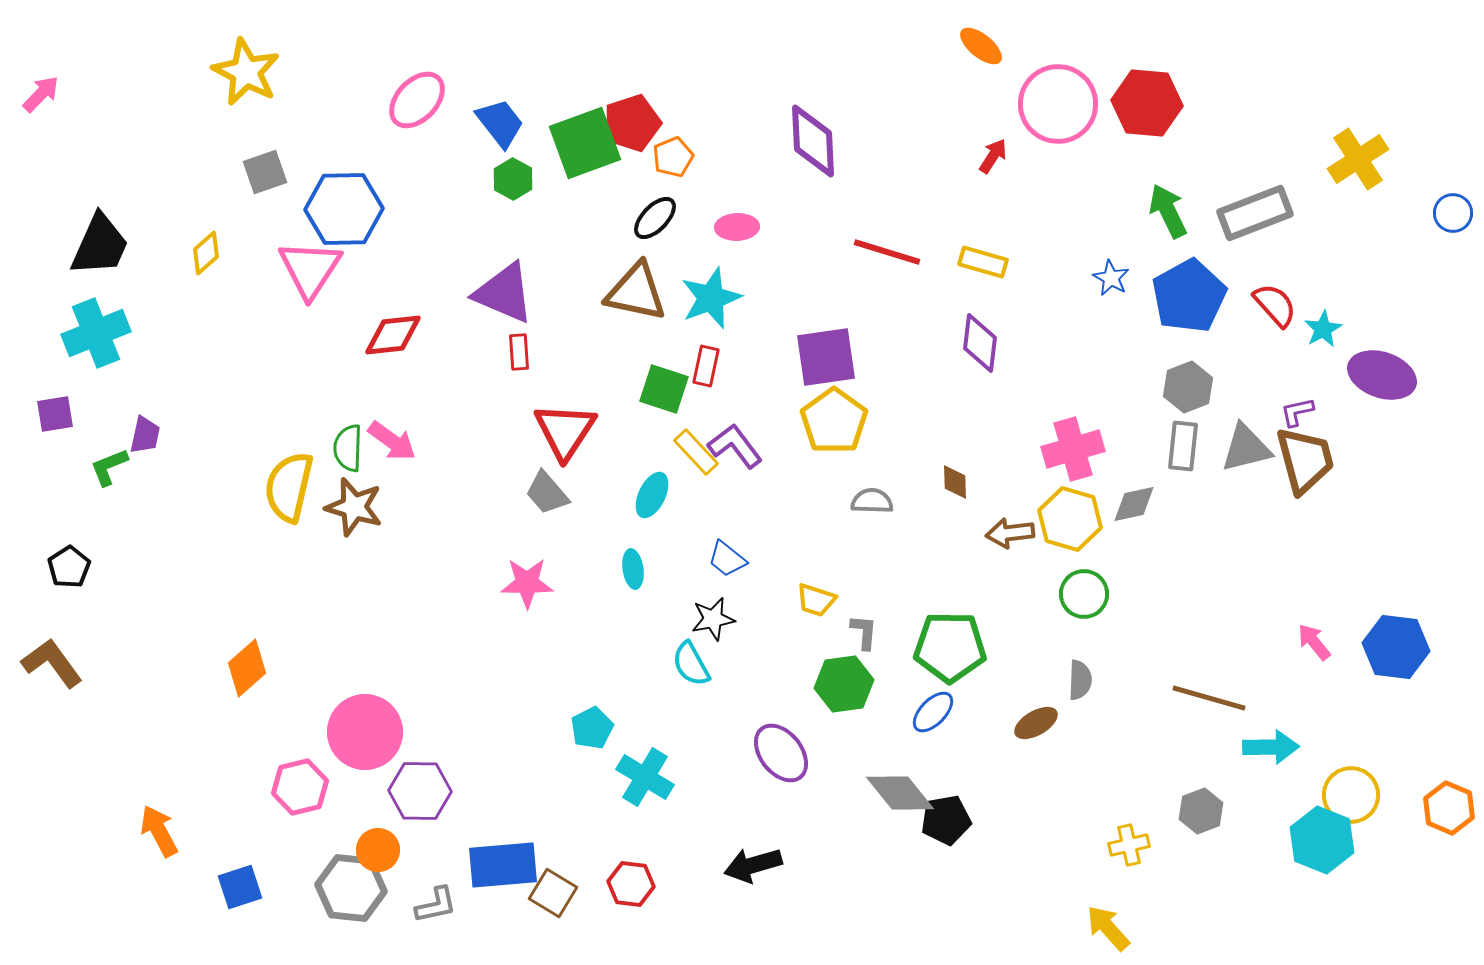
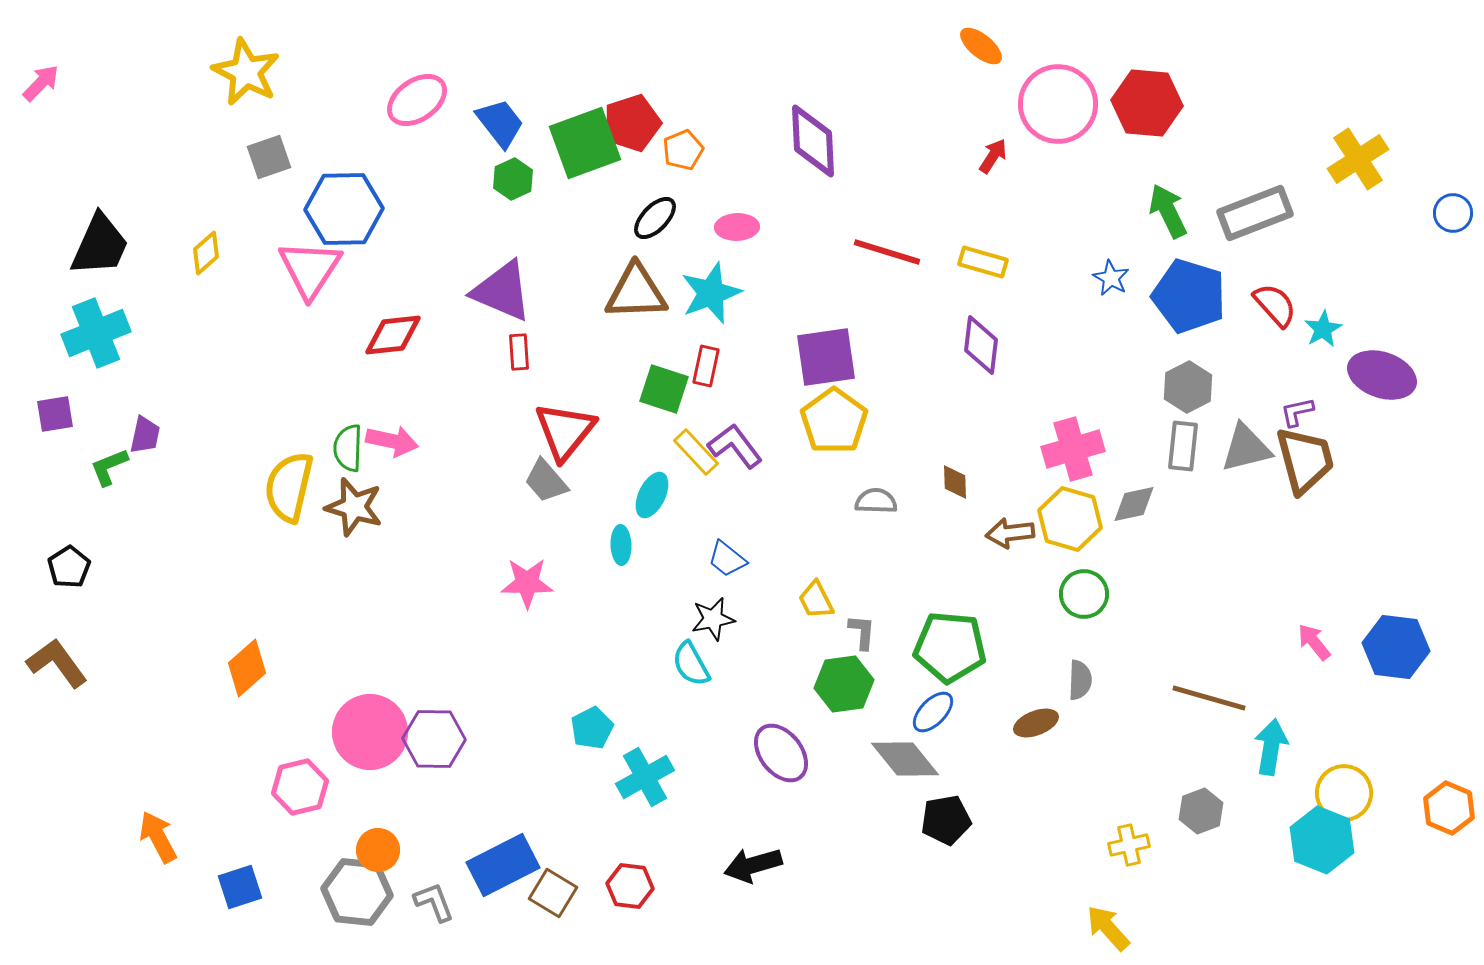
pink arrow at (41, 94): moved 11 px up
pink ellipse at (417, 100): rotated 12 degrees clockwise
orange pentagon at (673, 157): moved 10 px right, 7 px up
gray square at (265, 172): moved 4 px right, 15 px up
green hexagon at (513, 179): rotated 6 degrees clockwise
brown triangle at (636, 292): rotated 14 degrees counterclockwise
purple triangle at (504, 293): moved 2 px left, 2 px up
blue pentagon at (1189, 296): rotated 26 degrees counterclockwise
cyan star at (711, 298): moved 5 px up
purple diamond at (980, 343): moved 1 px right, 2 px down
gray hexagon at (1188, 387): rotated 6 degrees counterclockwise
red triangle at (565, 431): rotated 6 degrees clockwise
pink arrow at (392, 441): rotated 24 degrees counterclockwise
gray trapezoid at (547, 493): moved 1 px left, 12 px up
gray semicircle at (872, 501): moved 4 px right
cyan ellipse at (633, 569): moved 12 px left, 24 px up; rotated 6 degrees clockwise
yellow trapezoid at (816, 600): rotated 45 degrees clockwise
gray L-shape at (864, 632): moved 2 px left
green pentagon at (950, 647): rotated 4 degrees clockwise
brown L-shape at (52, 663): moved 5 px right
brown ellipse at (1036, 723): rotated 9 degrees clockwise
pink circle at (365, 732): moved 5 px right
cyan arrow at (1271, 747): rotated 80 degrees counterclockwise
cyan cross at (645, 777): rotated 30 degrees clockwise
purple hexagon at (420, 791): moved 14 px right, 52 px up
gray diamond at (900, 793): moved 5 px right, 34 px up
yellow circle at (1351, 795): moved 7 px left, 2 px up
orange arrow at (159, 831): moved 1 px left, 6 px down
blue rectangle at (503, 865): rotated 22 degrees counterclockwise
red hexagon at (631, 884): moved 1 px left, 2 px down
gray hexagon at (351, 888): moved 6 px right, 4 px down
gray L-shape at (436, 905): moved 2 px left, 3 px up; rotated 99 degrees counterclockwise
